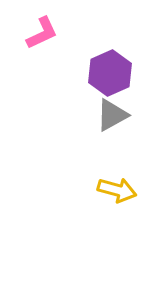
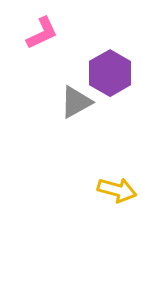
purple hexagon: rotated 6 degrees counterclockwise
gray triangle: moved 36 px left, 13 px up
